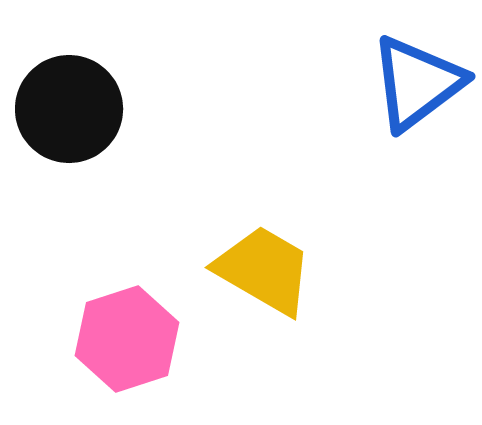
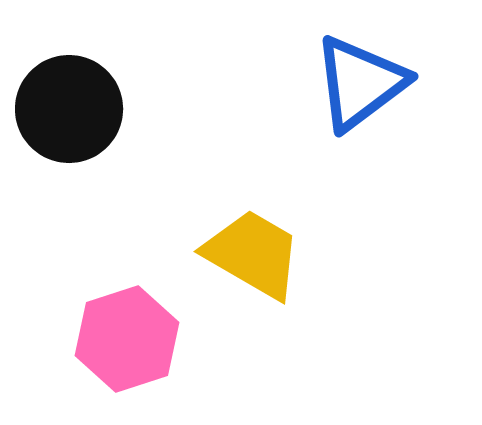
blue triangle: moved 57 px left
yellow trapezoid: moved 11 px left, 16 px up
